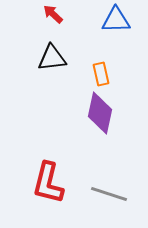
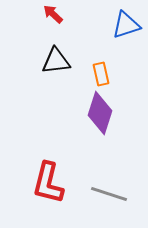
blue triangle: moved 10 px right, 5 px down; rotated 16 degrees counterclockwise
black triangle: moved 4 px right, 3 px down
purple diamond: rotated 6 degrees clockwise
